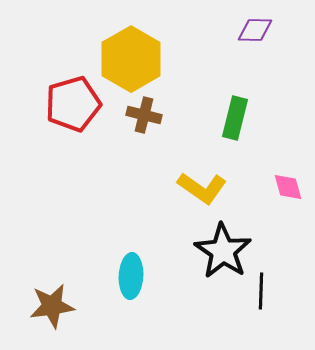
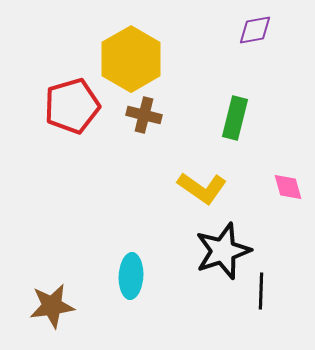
purple diamond: rotated 12 degrees counterclockwise
red pentagon: moved 1 px left, 2 px down
black star: rotated 20 degrees clockwise
